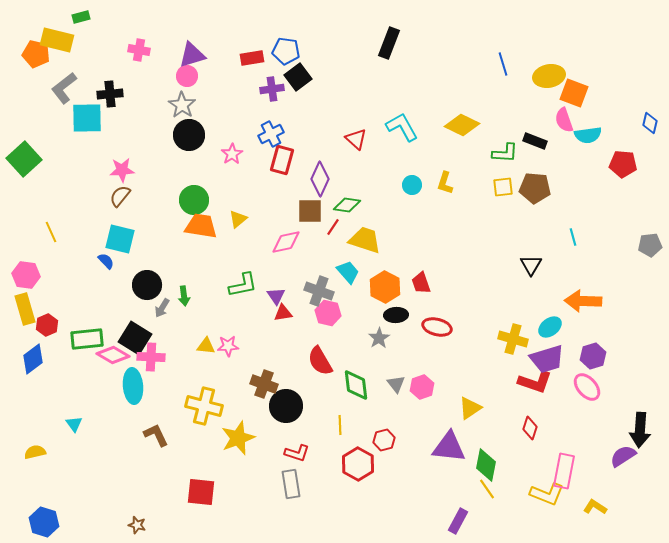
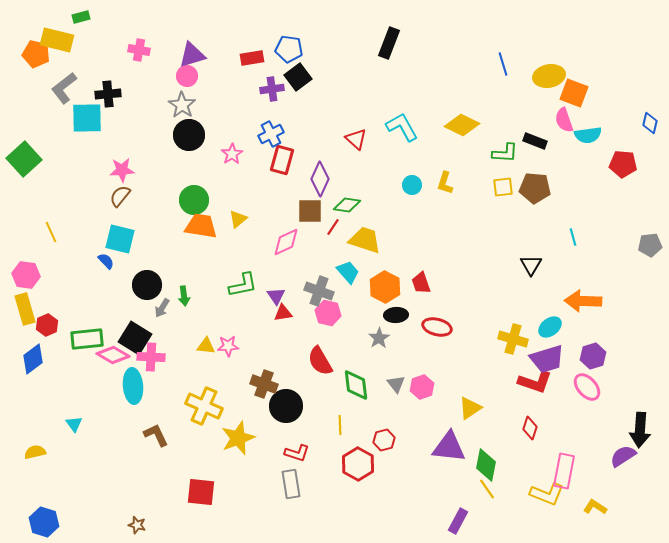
blue pentagon at (286, 51): moved 3 px right, 2 px up
black cross at (110, 94): moved 2 px left
pink diamond at (286, 242): rotated 12 degrees counterclockwise
yellow cross at (204, 406): rotated 9 degrees clockwise
